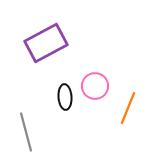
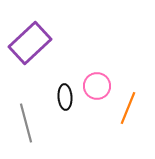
purple rectangle: moved 16 px left; rotated 15 degrees counterclockwise
pink circle: moved 2 px right
gray line: moved 9 px up
